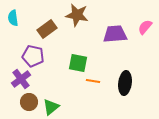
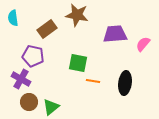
pink semicircle: moved 2 px left, 17 px down
purple cross: rotated 24 degrees counterclockwise
